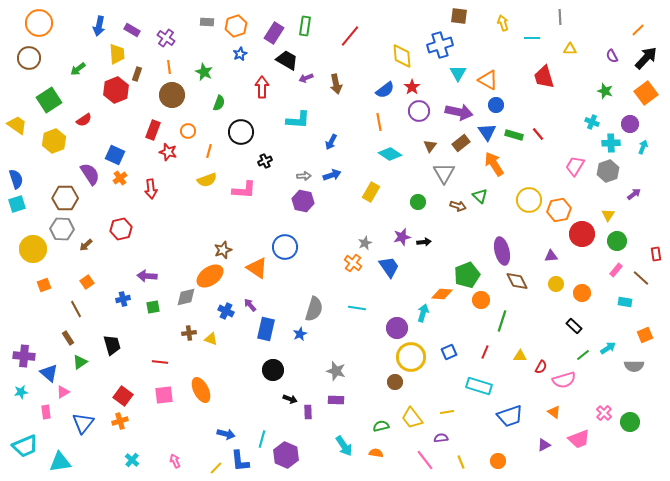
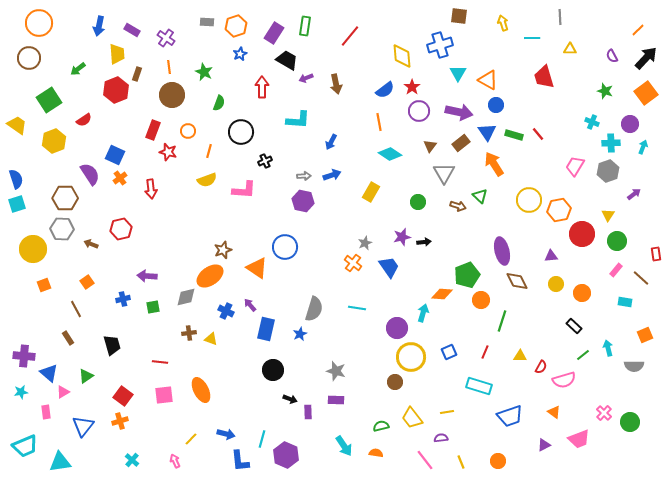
brown arrow at (86, 245): moved 5 px right, 1 px up; rotated 64 degrees clockwise
cyan arrow at (608, 348): rotated 70 degrees counterclockwise
green triangle at (80, 362): moved 6 px right, 14 px down
blue triangle at (83, 423): moved 3 px down
yellow line at (216, 468): moved 25 px left, 29 px up
